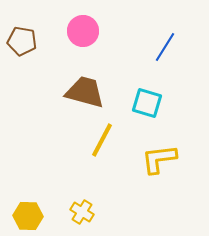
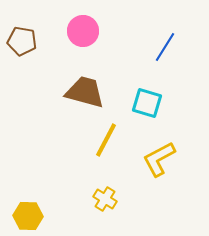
yellow line: moved 4 px right
yellow L-shape: rotated 21 degrees counterclockwise
yellow cross: moved 23 px right, 13 px up
